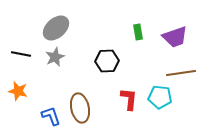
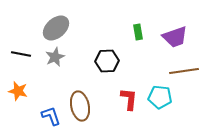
brown line: moved 3 px right, 2 px up
brown ellipse: moved 2 px up
